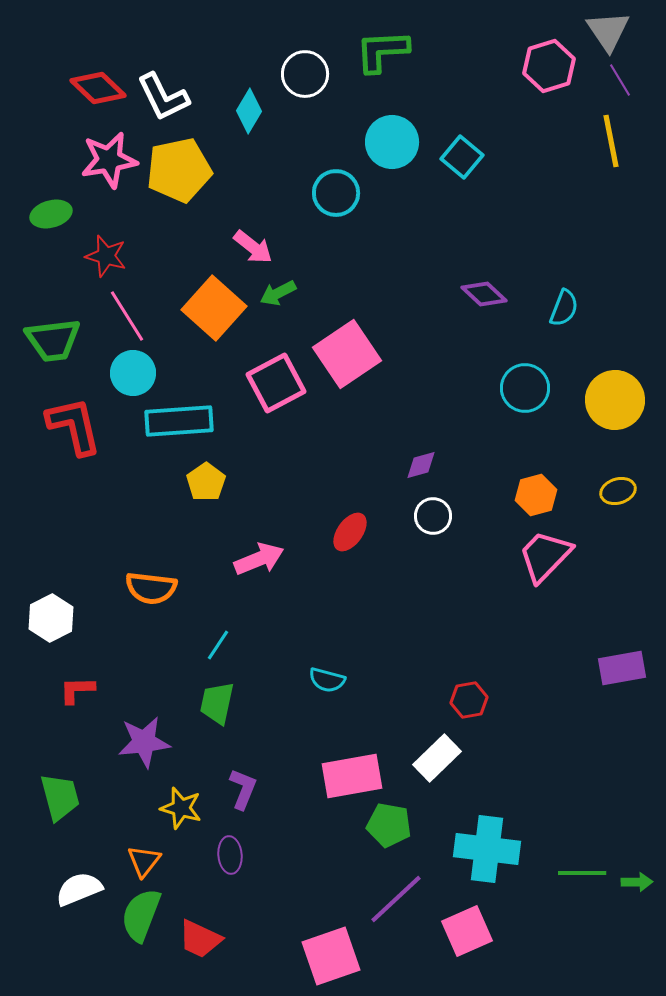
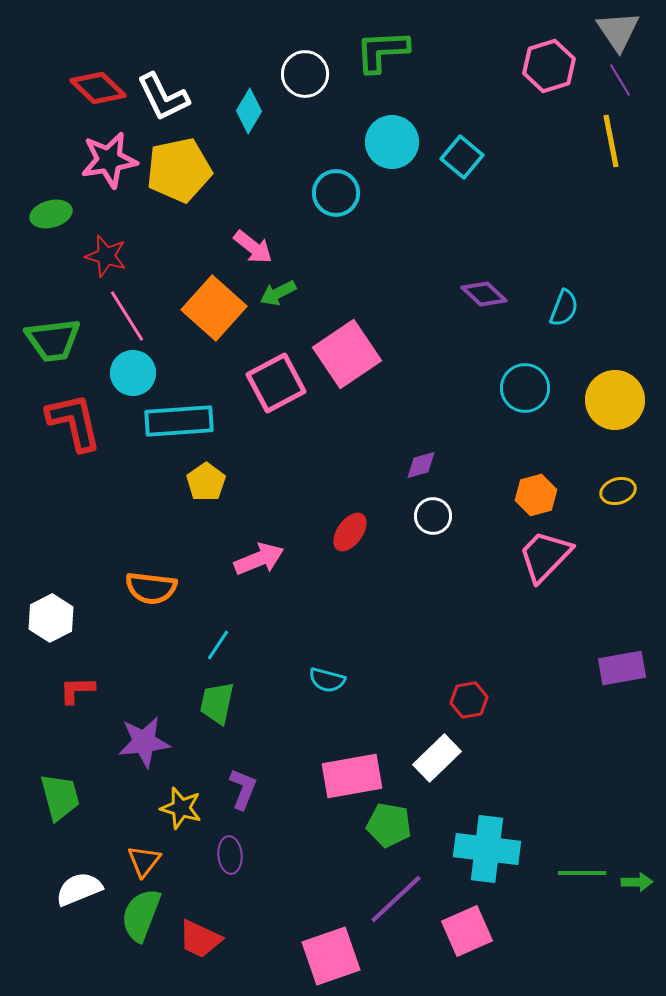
gray triangle at (608, 31): moved 10 px right
red L-shape at (74, 426): moved 4 px up
